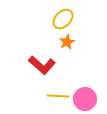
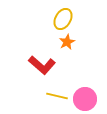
yellow ellipse: rotated 15 degrees counterclockwise
yellow line: moved 1 px left; rotated 10 degrees clockwise
